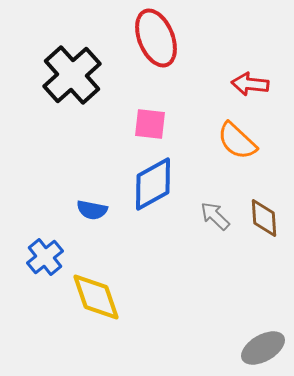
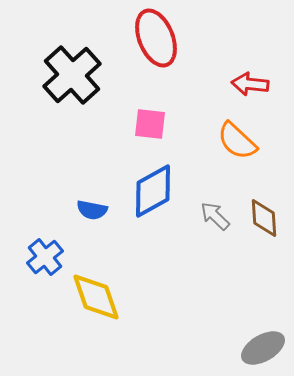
blue diamond: moved 7 px down
